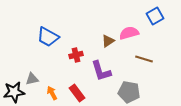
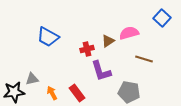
blue square: moved 7 px right, 2 px down; rotated 18 degrees counterclockwise
red cross: moved 11 px right, 6 px up
